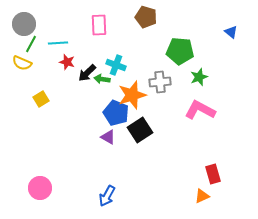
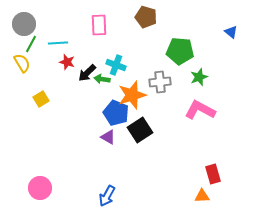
yellow semicircle: rotated 144 degrees counterclockwise
orange triangle: rotated 21 degrees clockwise
